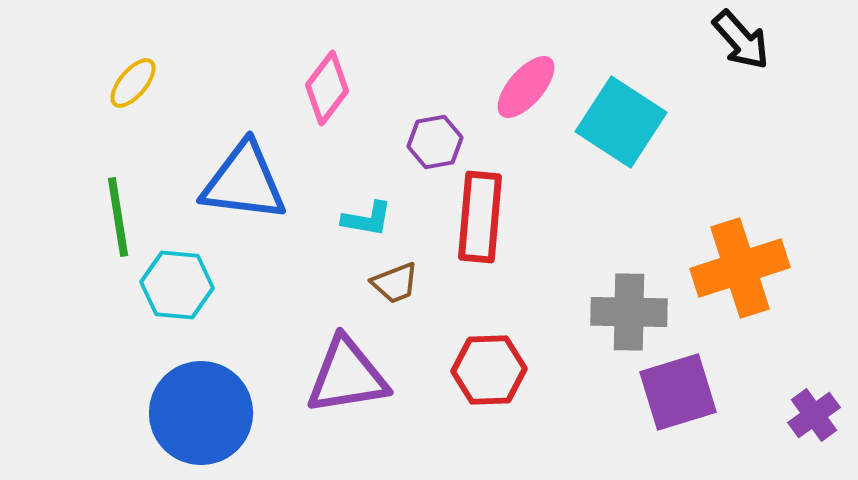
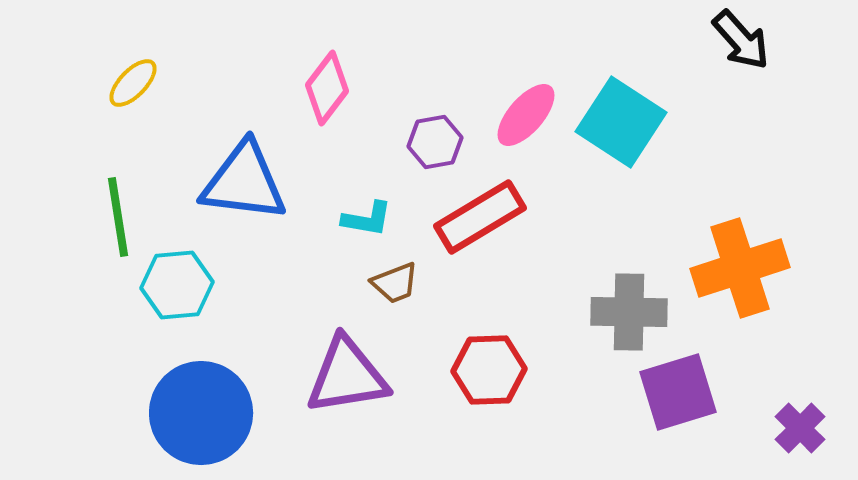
yellow ellipse: rotated 4 degrees clockwise
pink ellipse: moved 28 px down
red rectangle: rotated 54 degrees clockwise
cyan hexagon: rotated 10 degrees counterclockwise
purple cross: moved 14 px left, 13 px down; rotated 9 degrees counterclockwise
